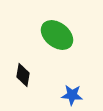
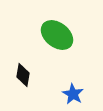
blue star: moved 1 px right, 1 px up; rotated 25 degrees clockwise
